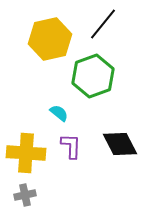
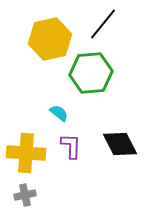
green hexagon: moved 2 px left, 3 px up; rotated 15 degrees clockwise
